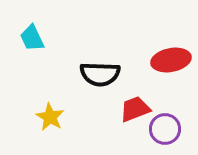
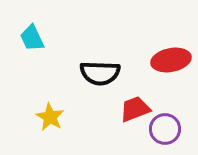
black semicircle: moved 1 px up
